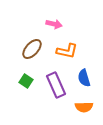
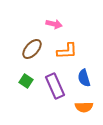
orange L-shape: rotated 15 degrees counterclockwise
purple rectangle: moved 1 px left, 1 px down
